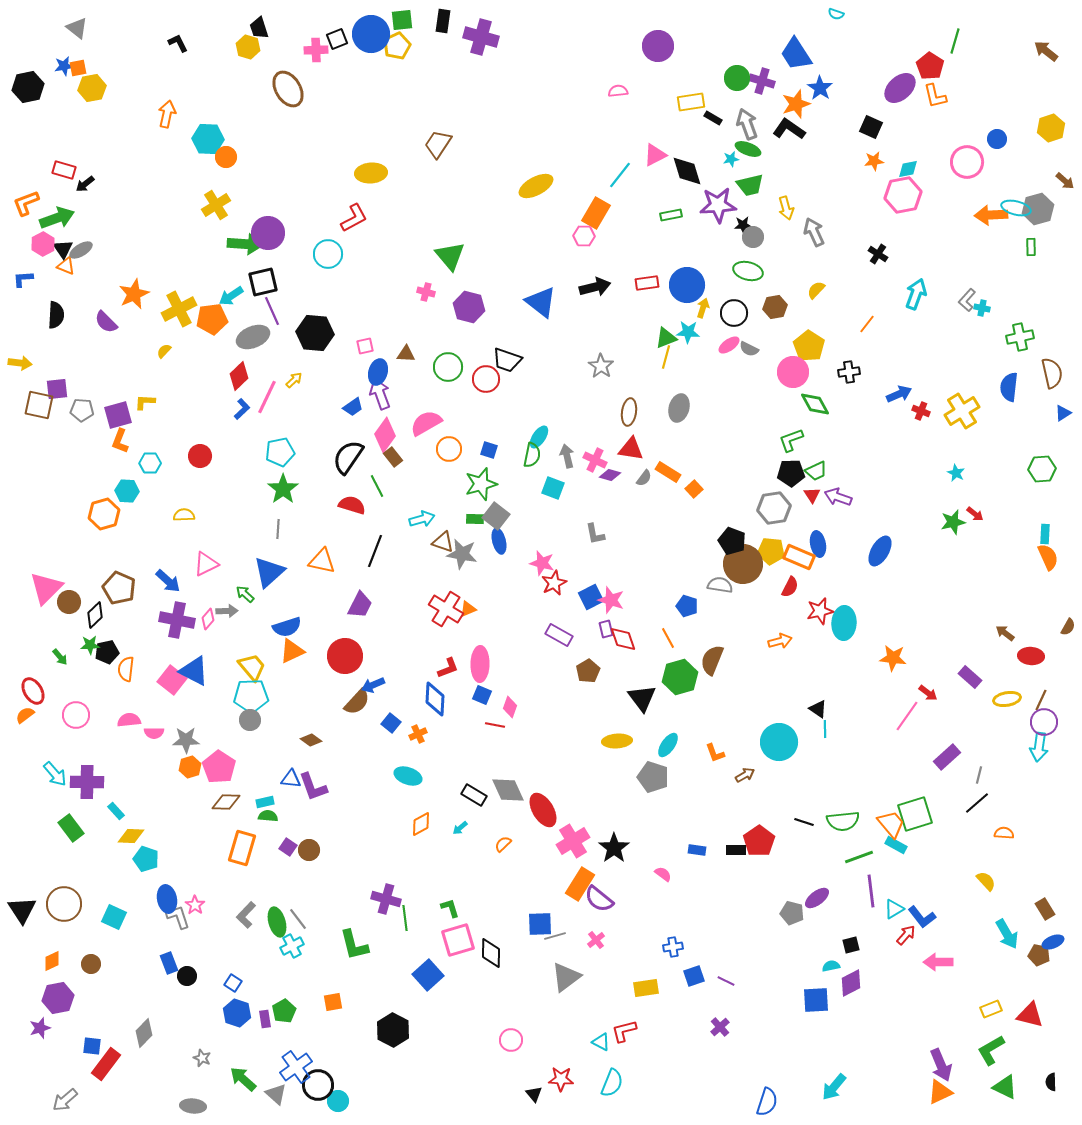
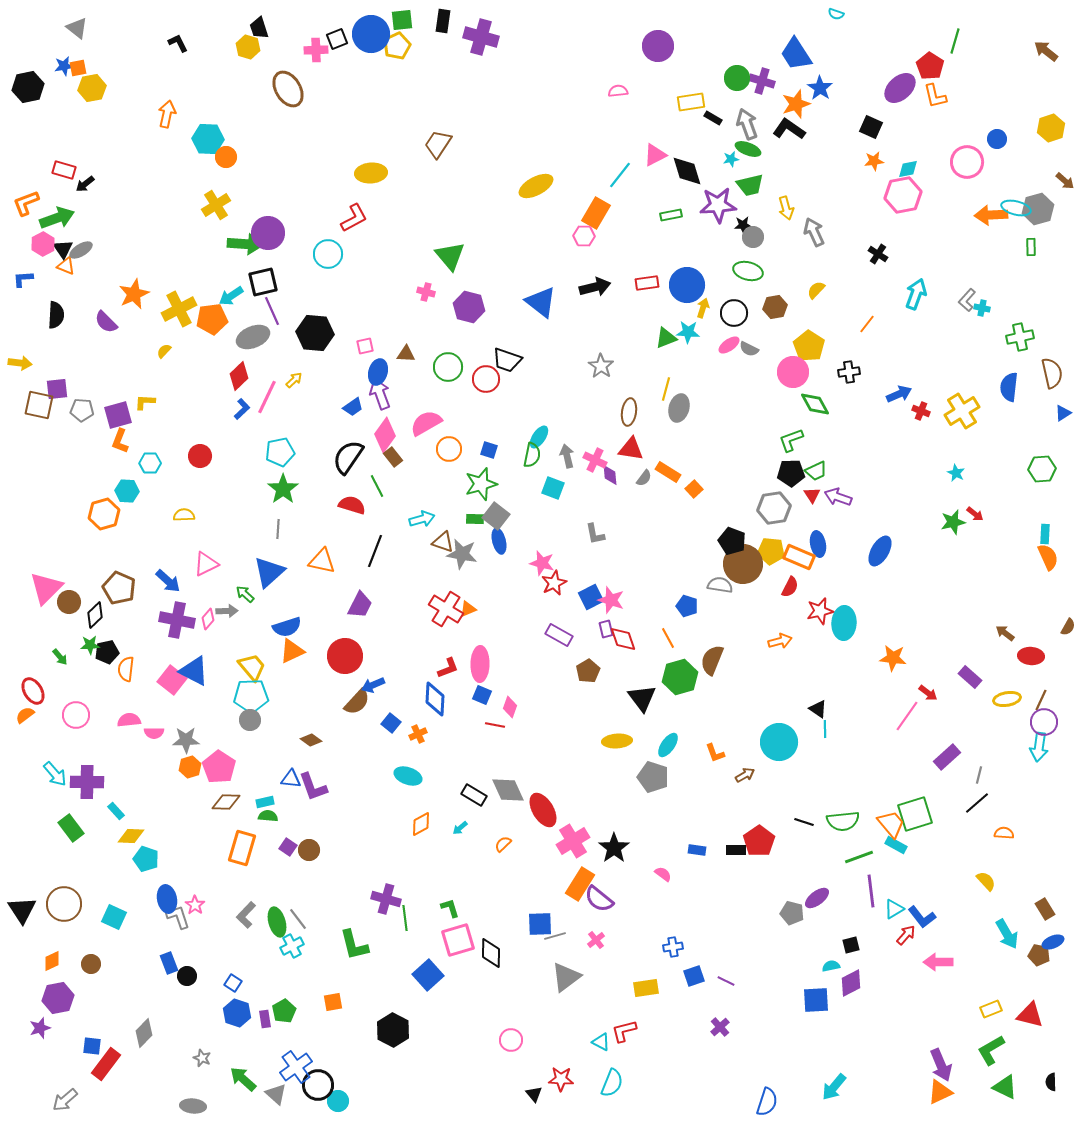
yellow line at (666, 357): moved 32 px down
purple diamond at (610, 475): rotated 70 degrees clockwise
